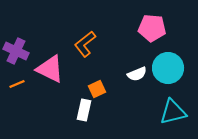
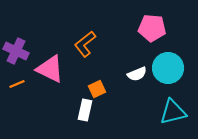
white rectangle: moved 1 px right
